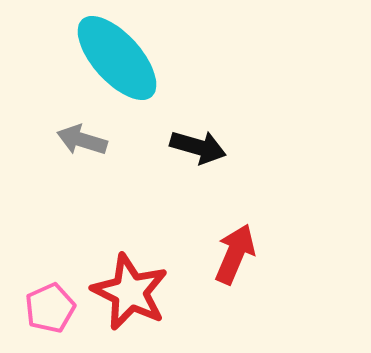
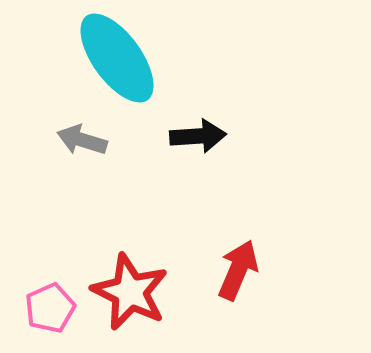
cyan ellipse: rotated 6 degrees clockwise
black arrow: moved 11 px up; rotated 20 degrees counterclockwise
red arrow: moved 3 px right, 16 px down
